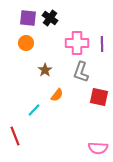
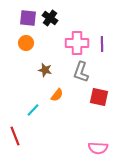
brown star: rotated 24 degrees counterclockwise
cyan line: moved 1 px left
